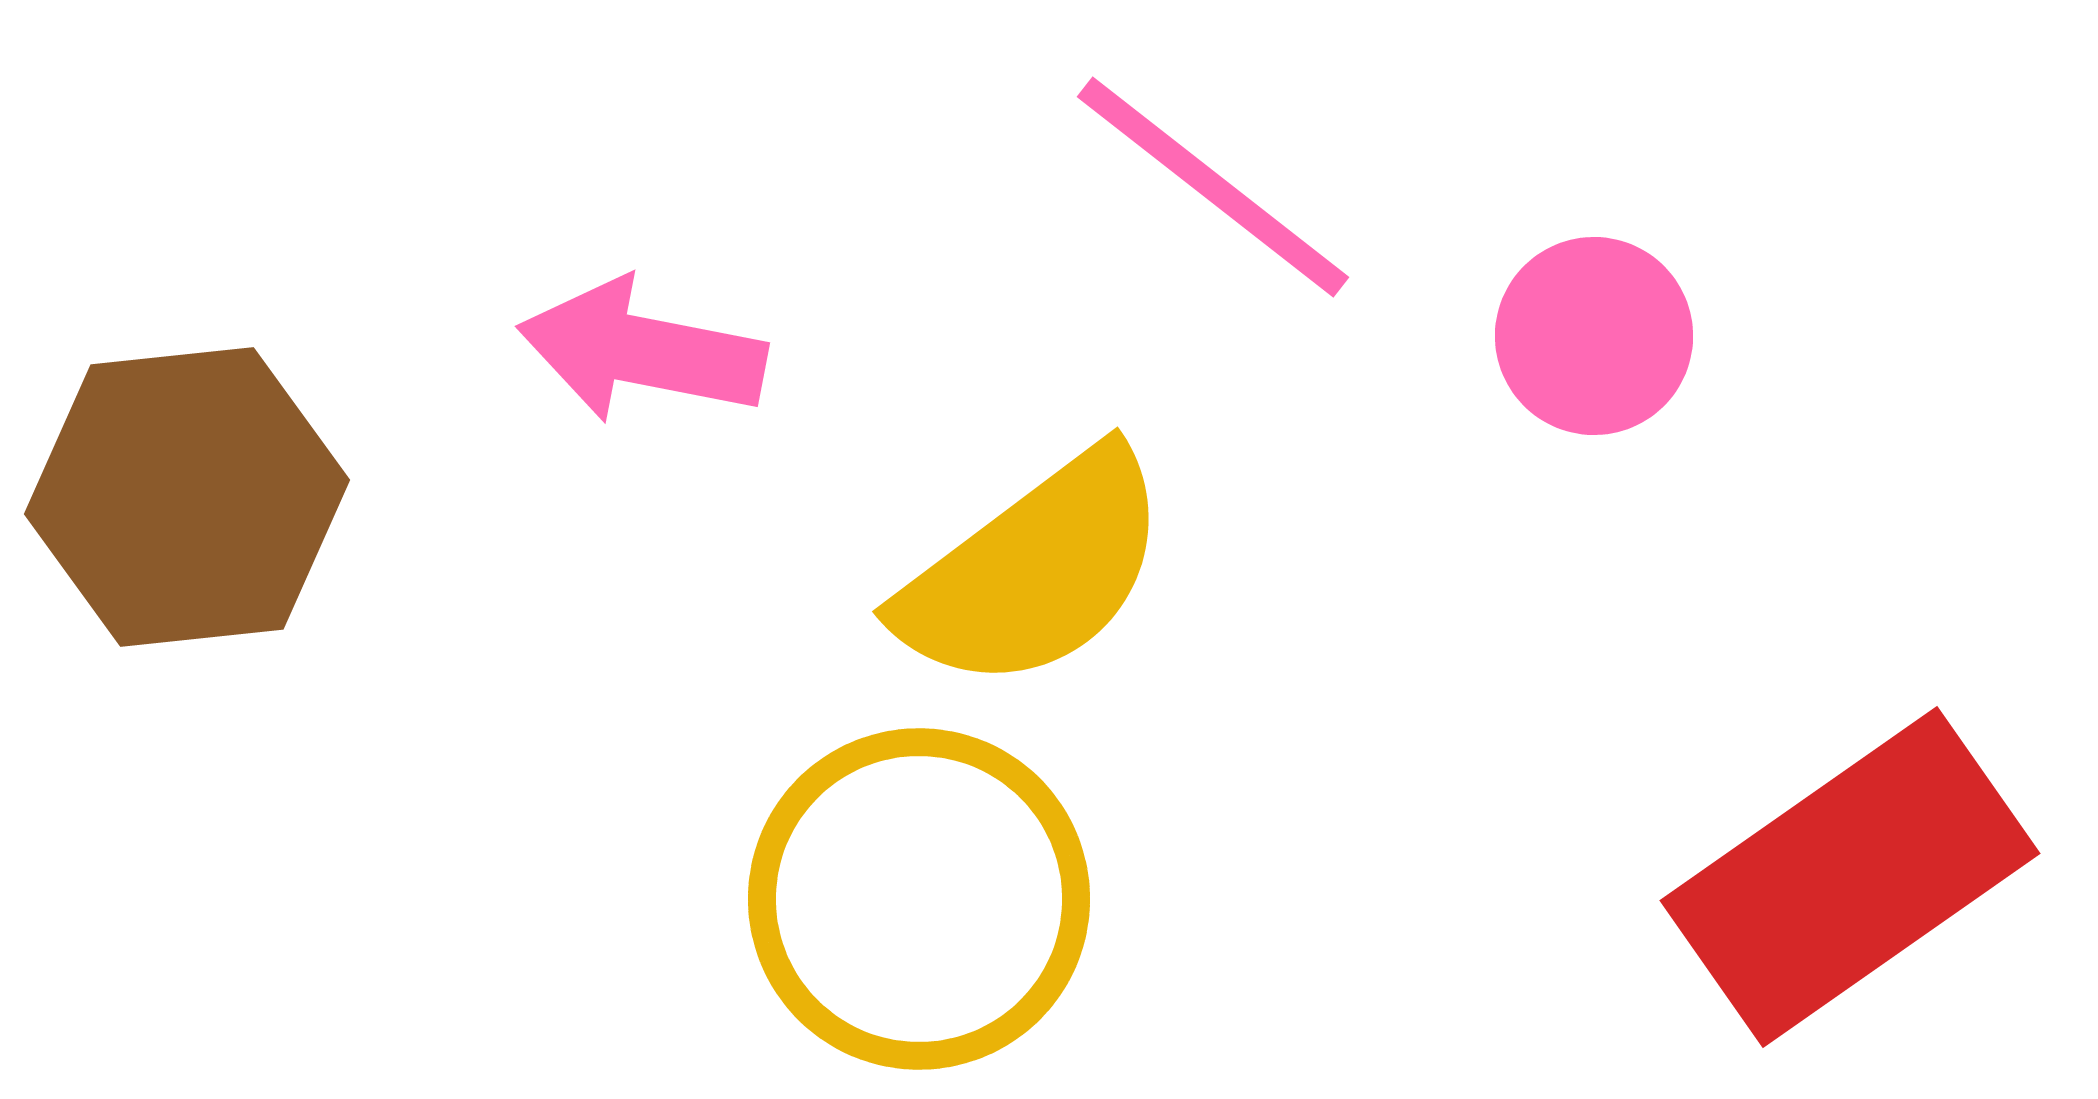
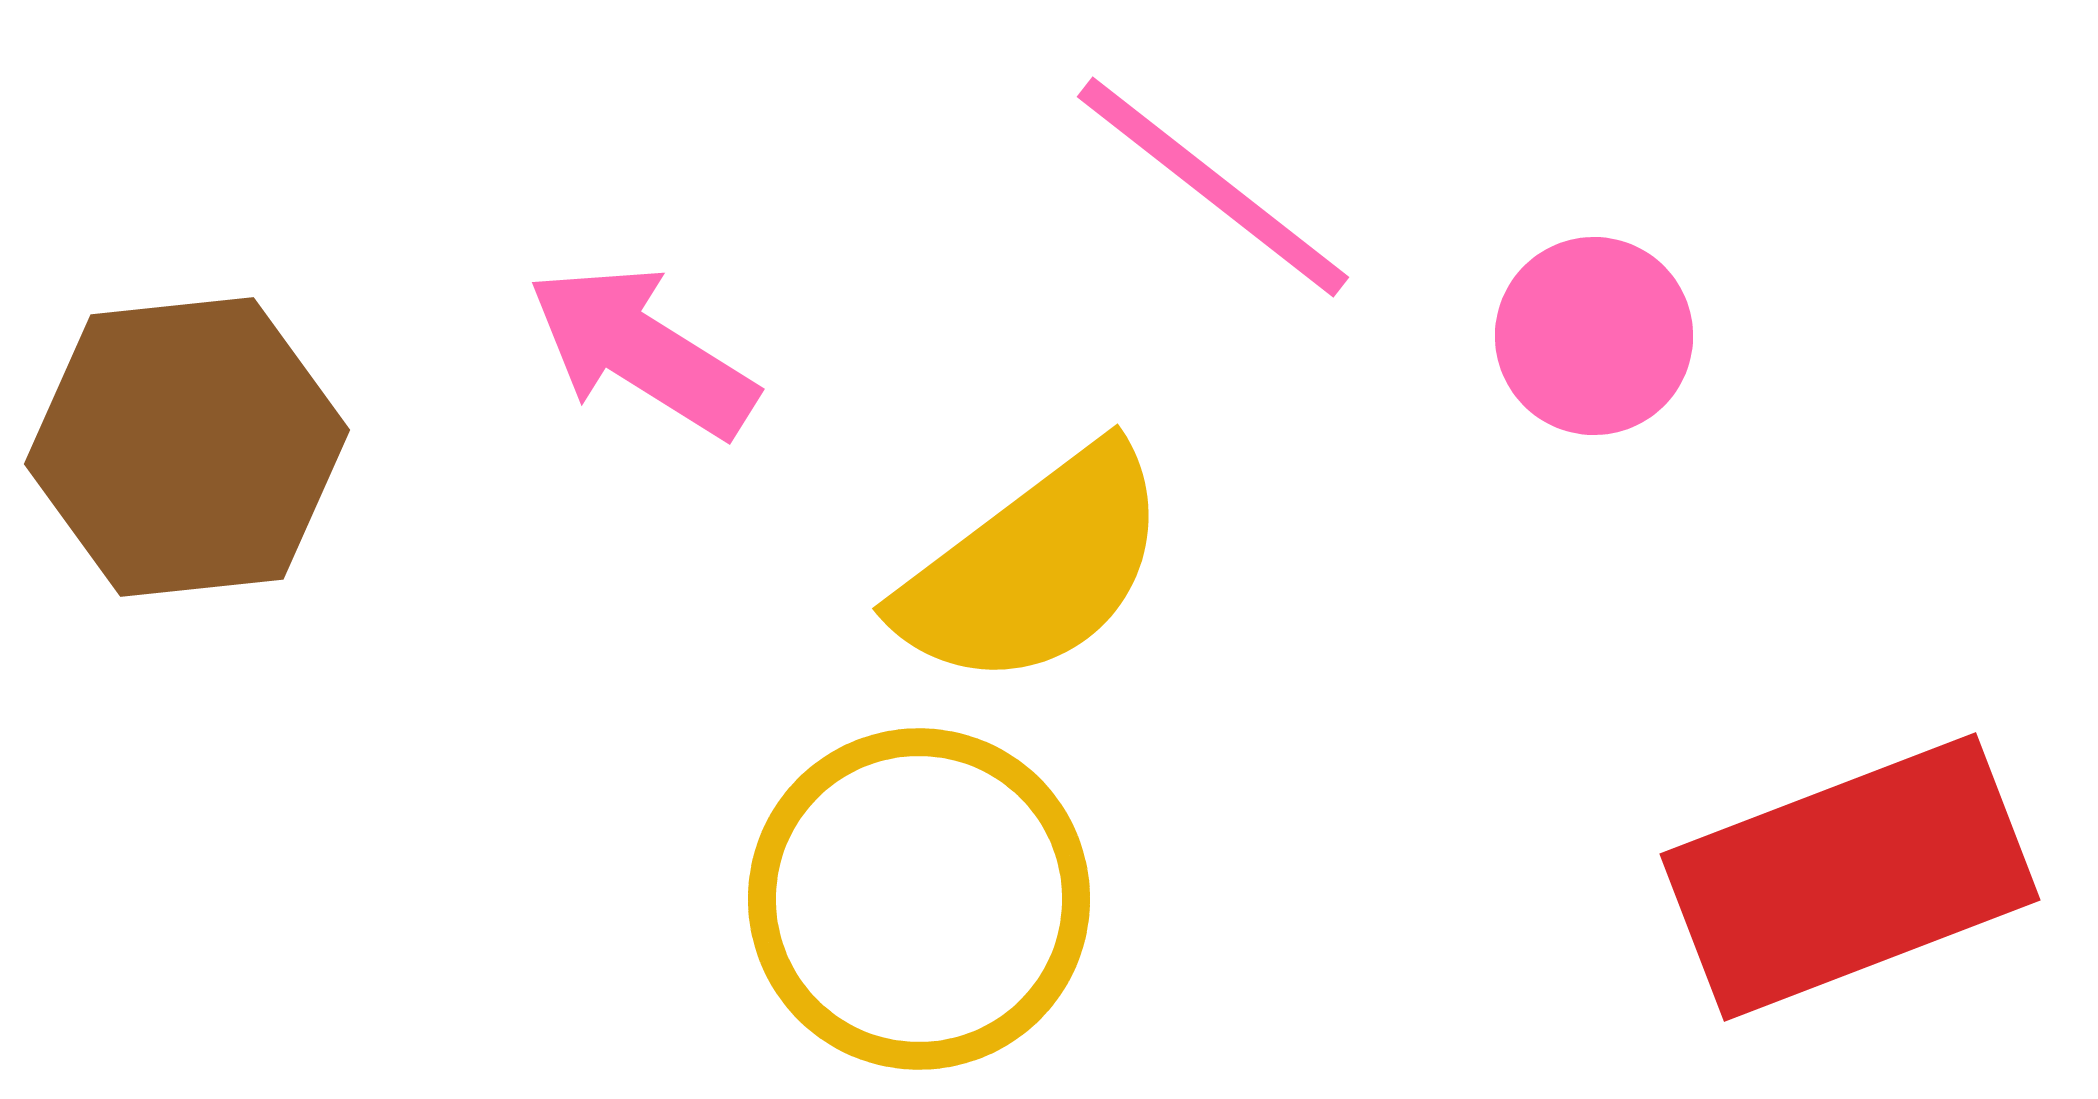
pink arrow: rotated 21 degrees clockwise
brown hexagon: moved 50 px up
yellow semicircle: moved 3 px up
red rectangle: rotated 14 degrees clockwise
